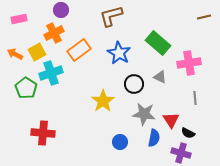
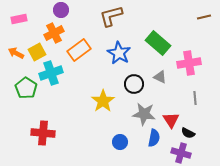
orange arrow: moved 1 px right, 1 px up
